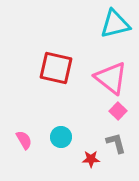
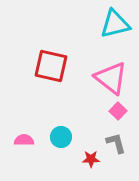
red square: moved 5 px left, 2 px up
pink semicircle: rotated 60 degrees counterclockwise
